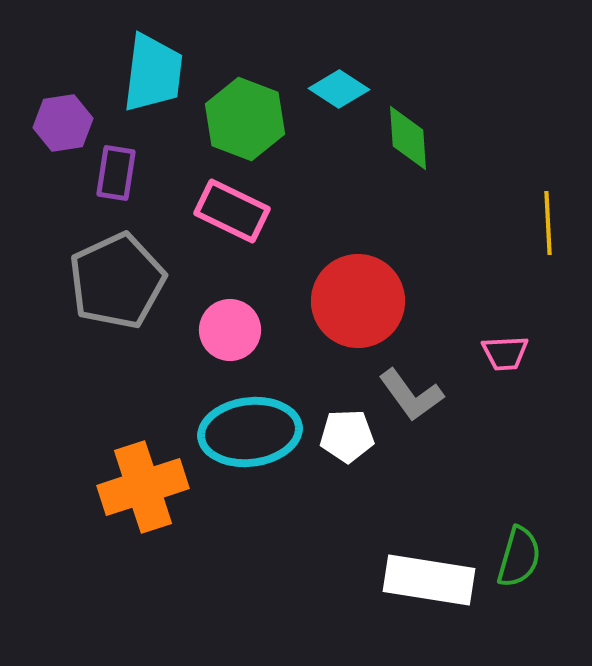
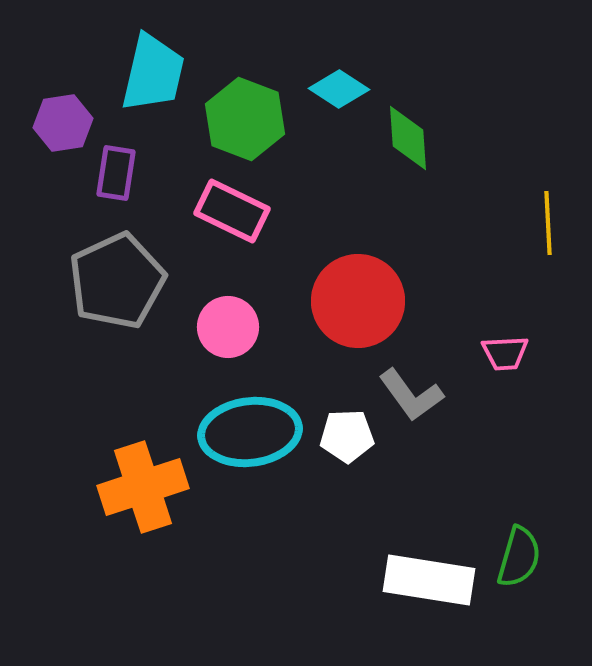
cyan trapezoid: rotated 6 degrees clockwise
pink circle: moved 2 px left, 3 px up
